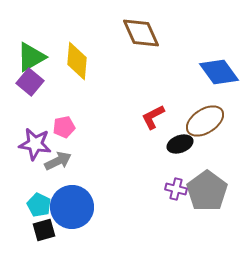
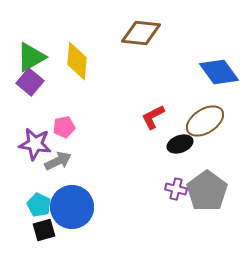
brown diamond: rotated 60 degrees counterclockwise
